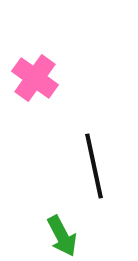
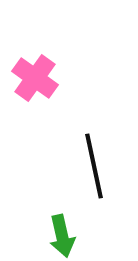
green arrow: rotated 15 degrees clockwise
